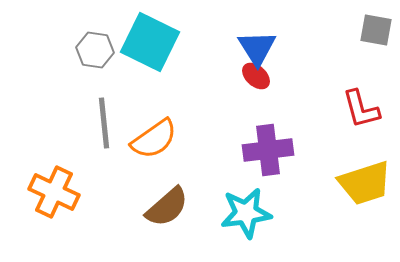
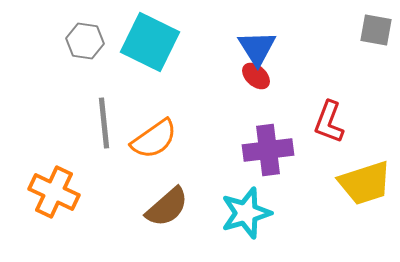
gray hexagon: moved 10 px left, 9 px up
red L-shape: moved 32 px left, 13 px down; rotated 36 degrees clockwise
cyan star: rotated 9 degrees counterclockwise
